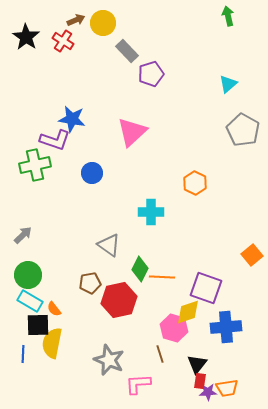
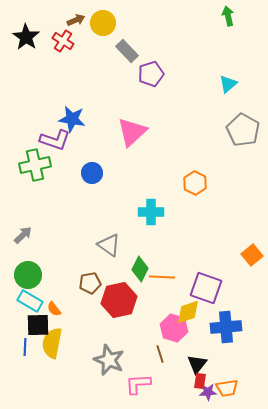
blue line: moved 2 px right, 7 px up
